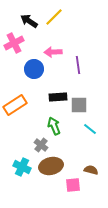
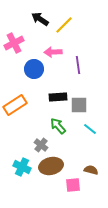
yellow line: moved 10 px right, 8 px down
black arrow: moved 11 px right, 2 px up
green arrow: moved 4 px right; rotated 18 degrees counterclockwise
